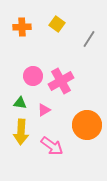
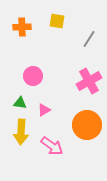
yellow square: moved 3 px up; rotated 28 degrees counterclockwise
pink cross: moved 28 px right
